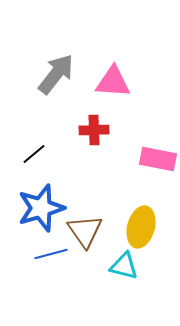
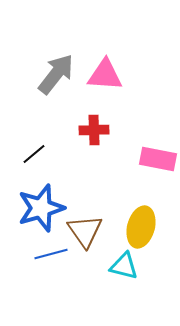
pink triangle: moved 8 px left, 7 px up
